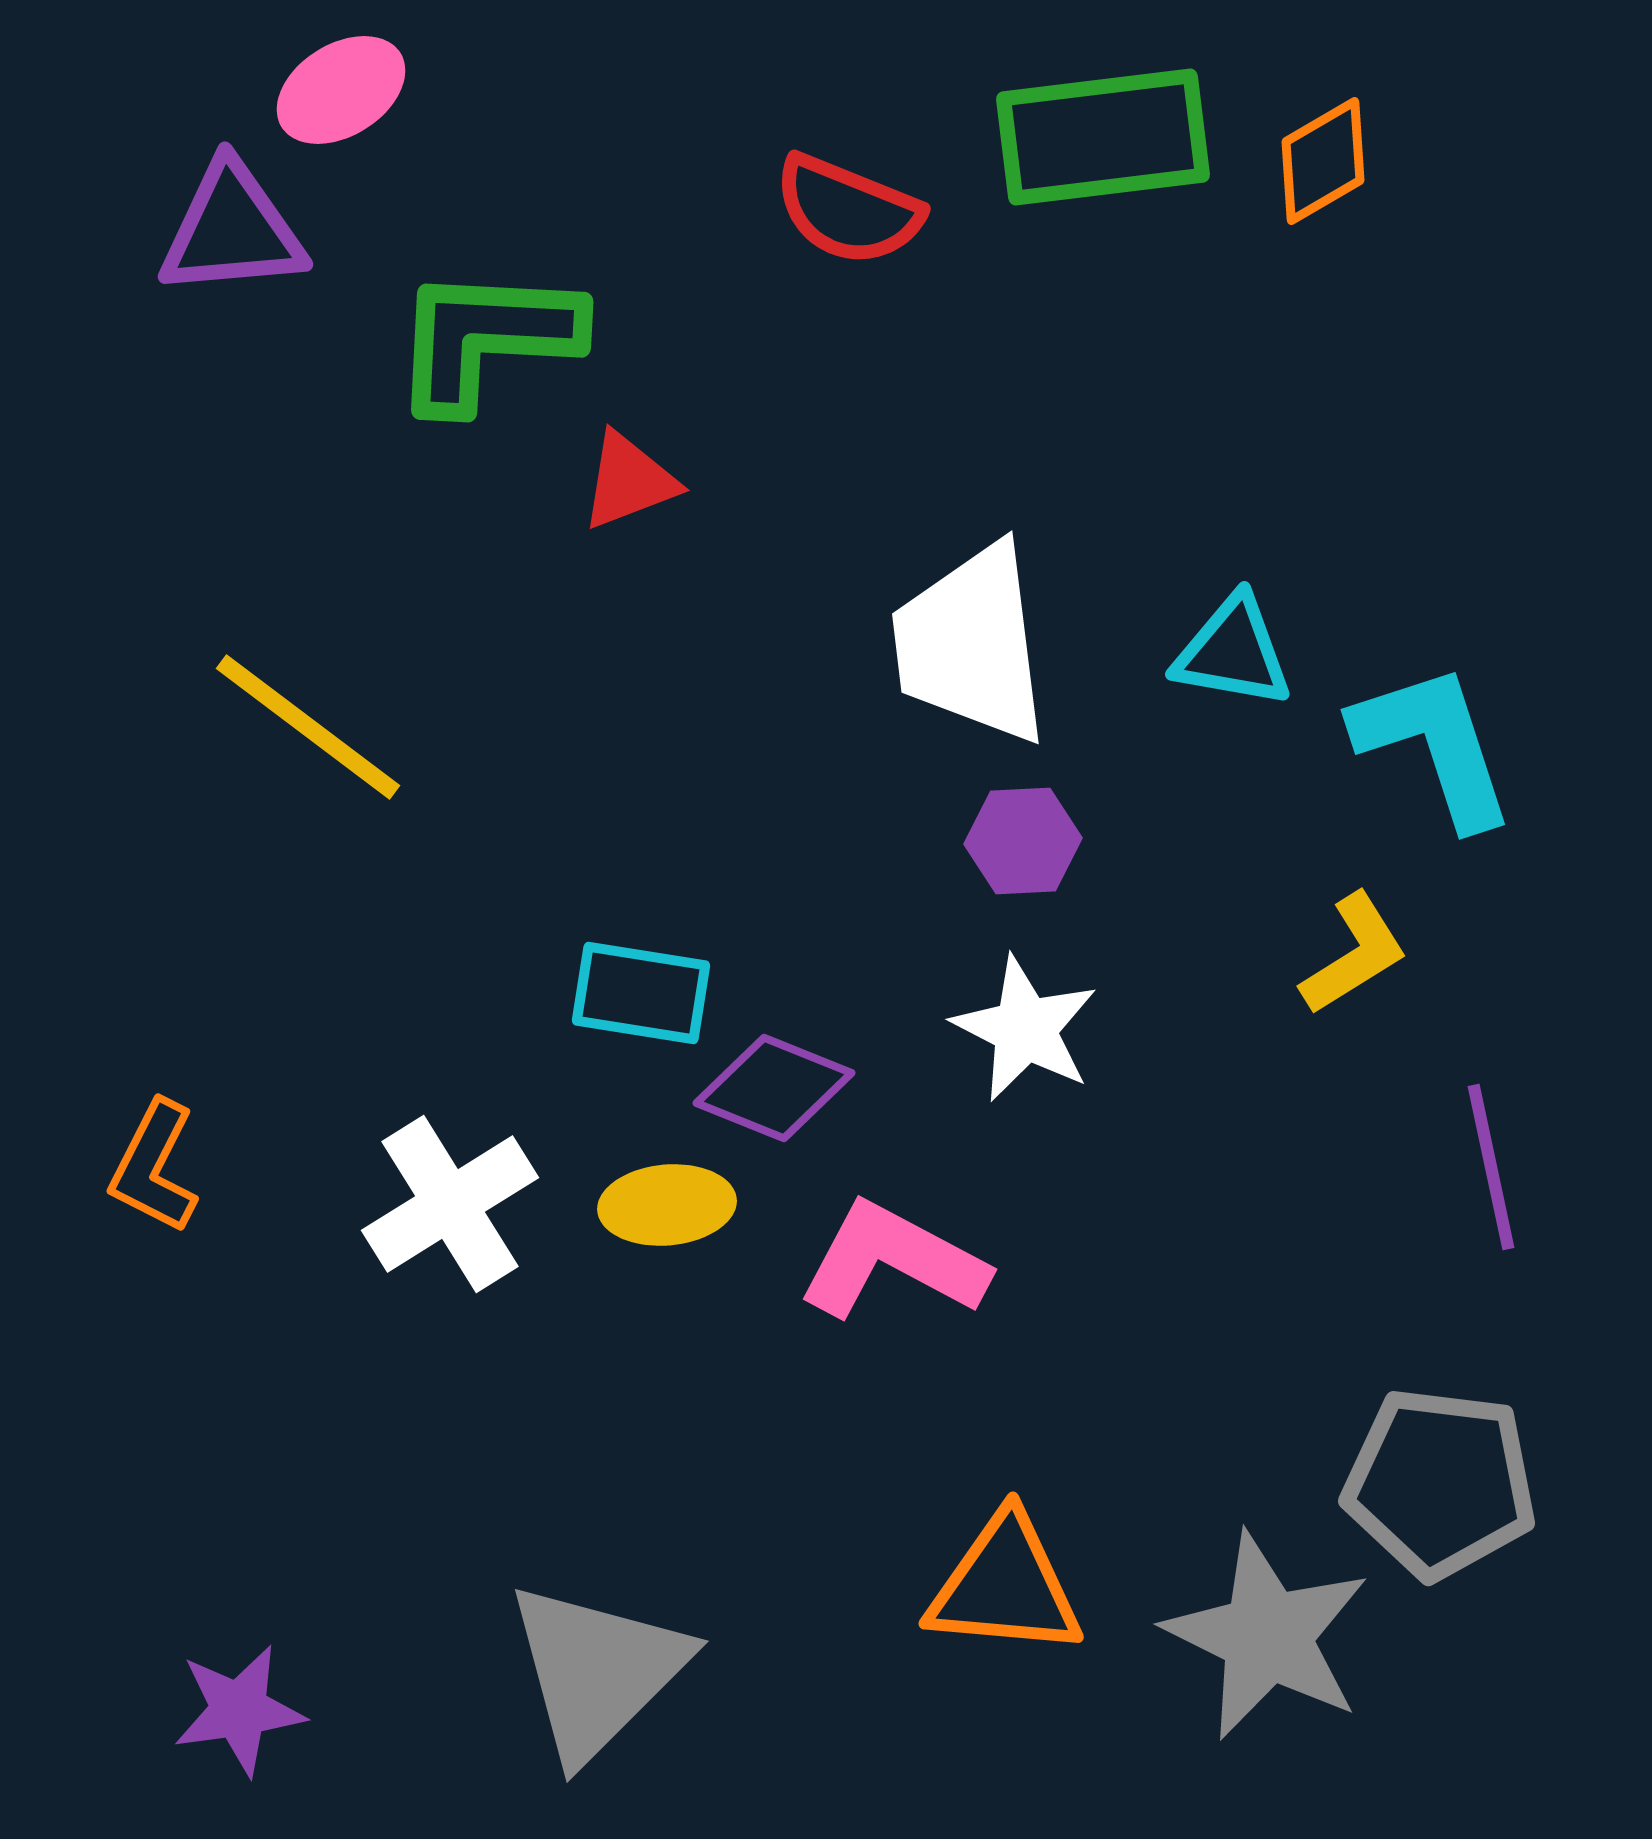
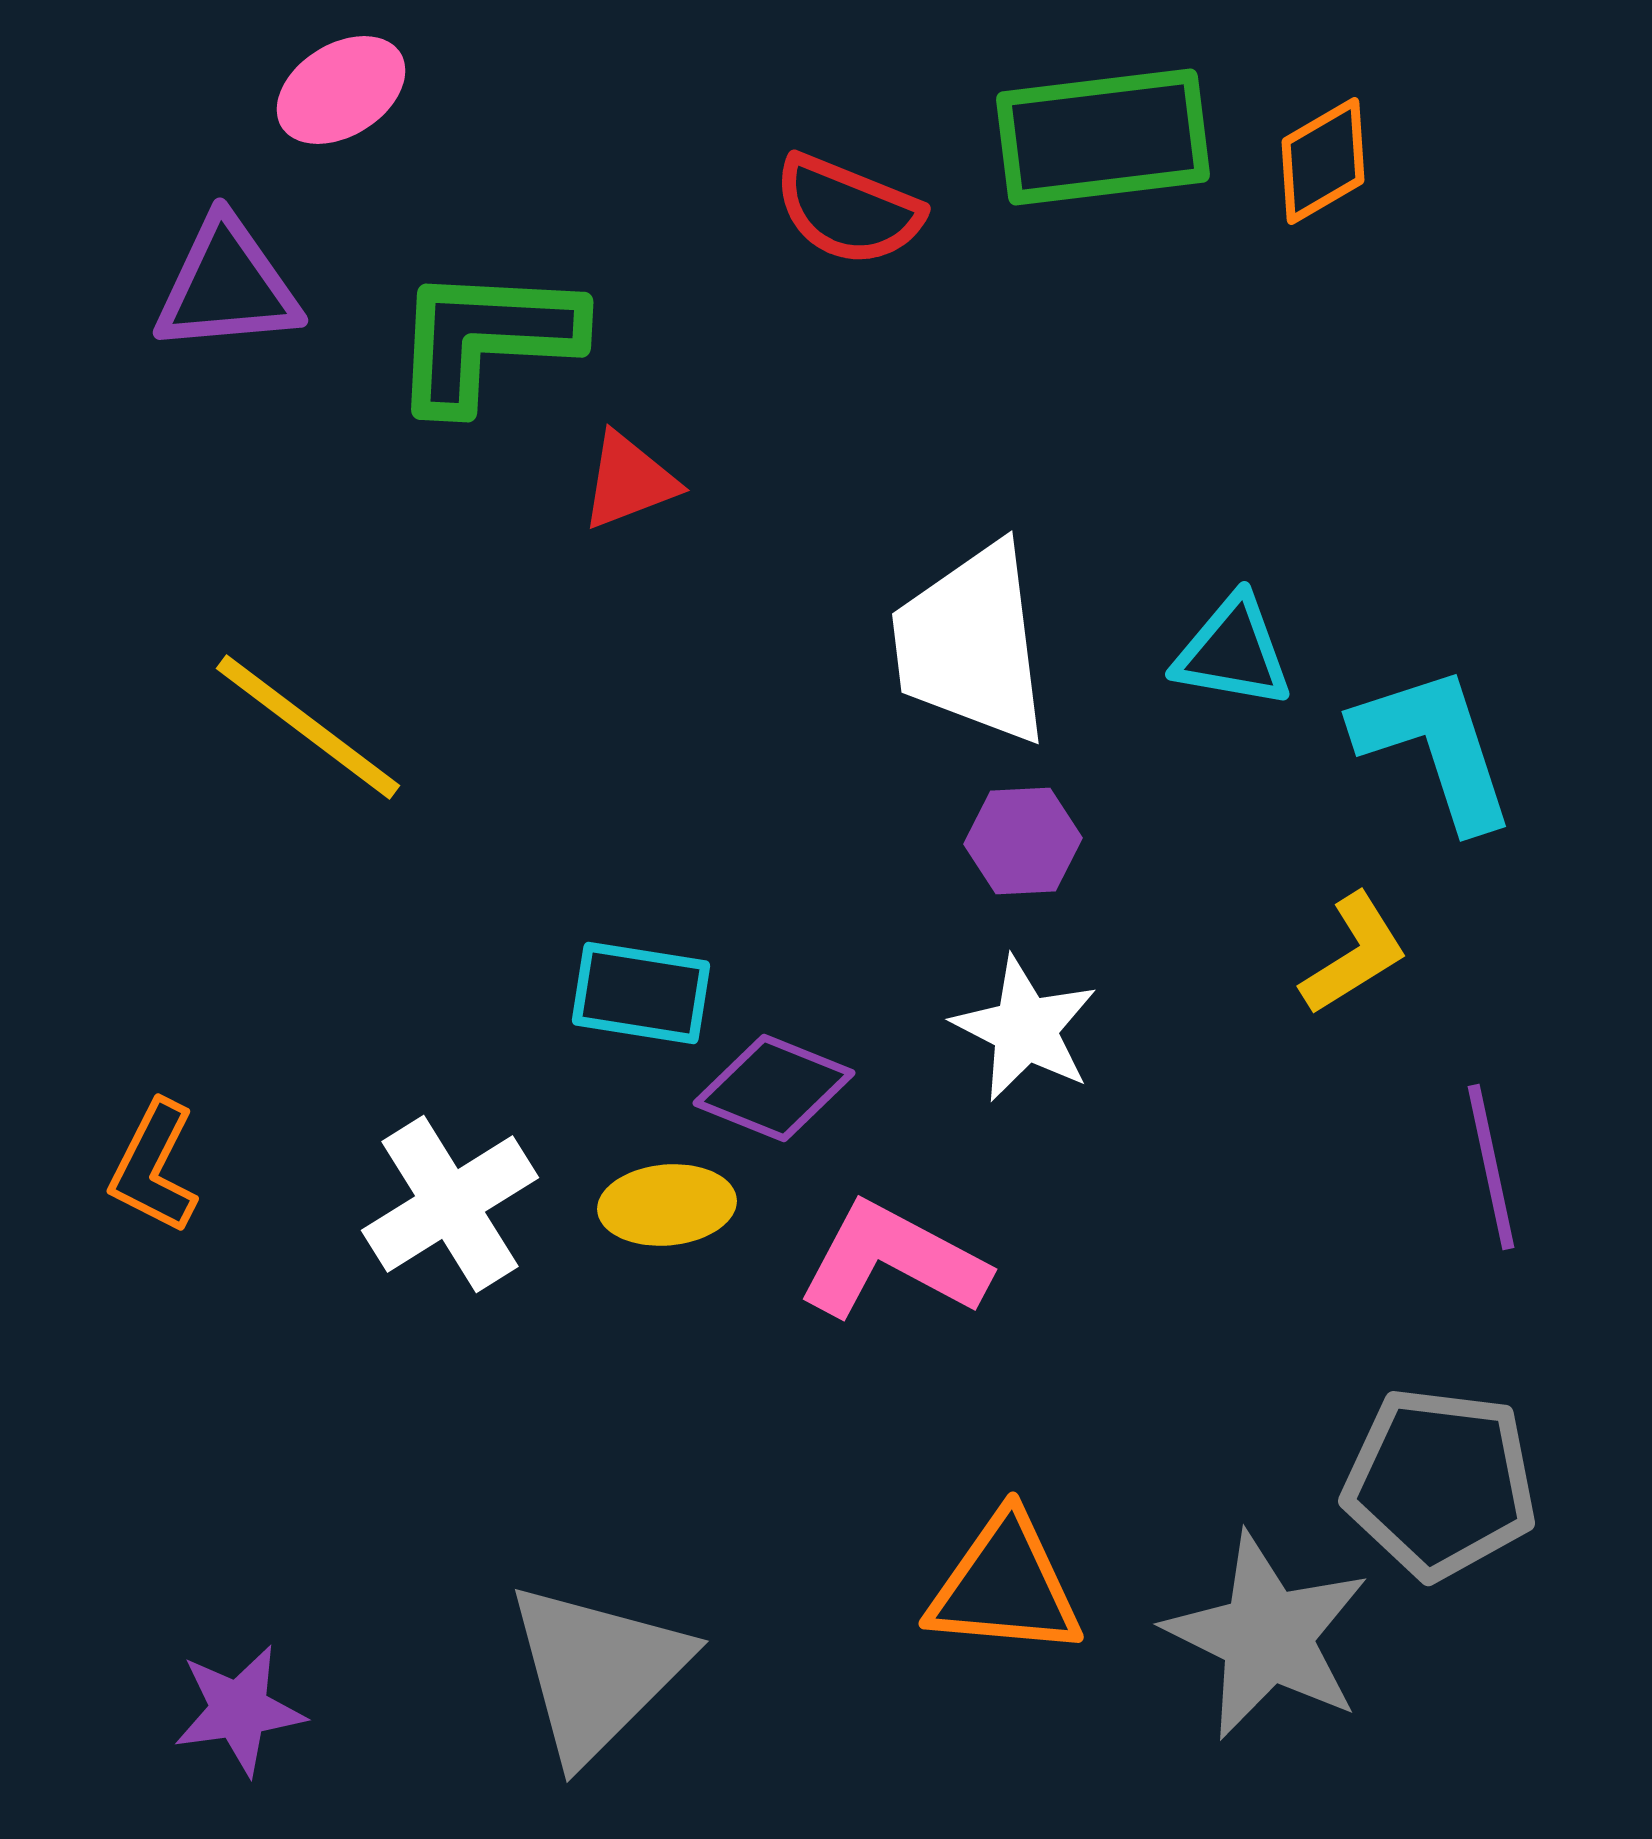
purple triangle: moved 5 px left, 56 px down
cyan L-shape: moved 1 px right, 2 px down
